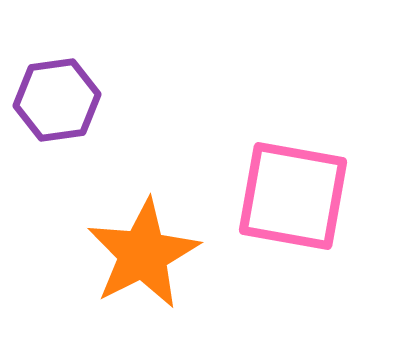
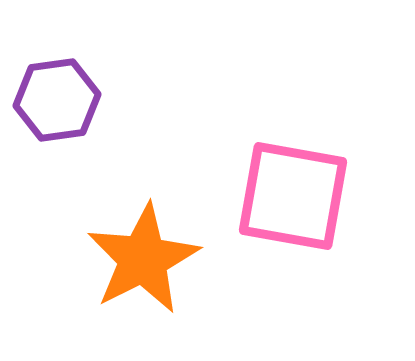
orange star: moved 5 px down
